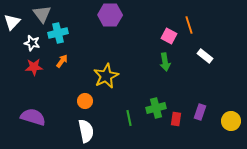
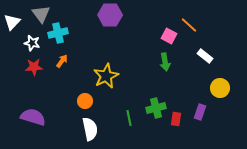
gray triangle: moved 1 px left
orange line: rotated 30 degrees counterclockwise
yellow circle: moved 11 px left, 33 px up
white semicircle: moved 4 px right, 2 px up
